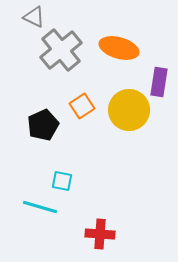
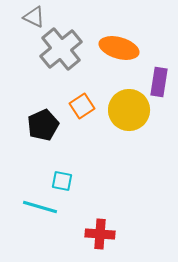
gray cross: moved 1 px up
